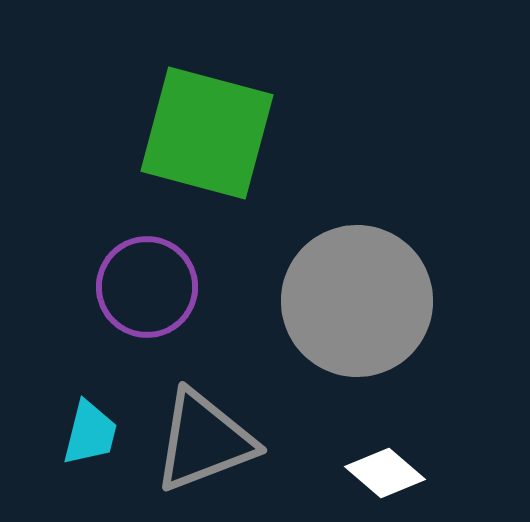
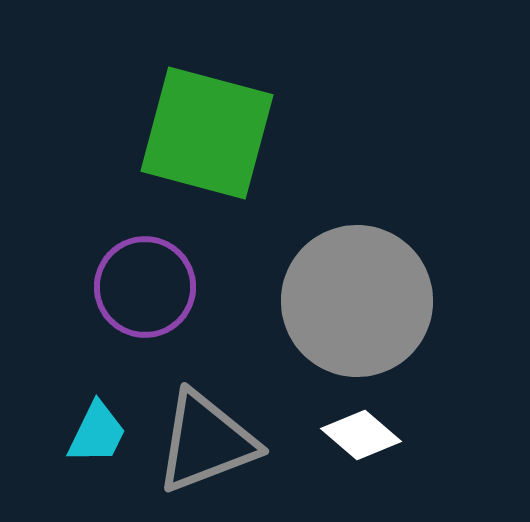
purple circle: moved 2 px left
cyan trapezoid: moved 7 px right; rotated 12 degrees clockwise
gray triangle: moved 2 px right, 1 px down
white diamond: moved 24 px left, 38 px up
